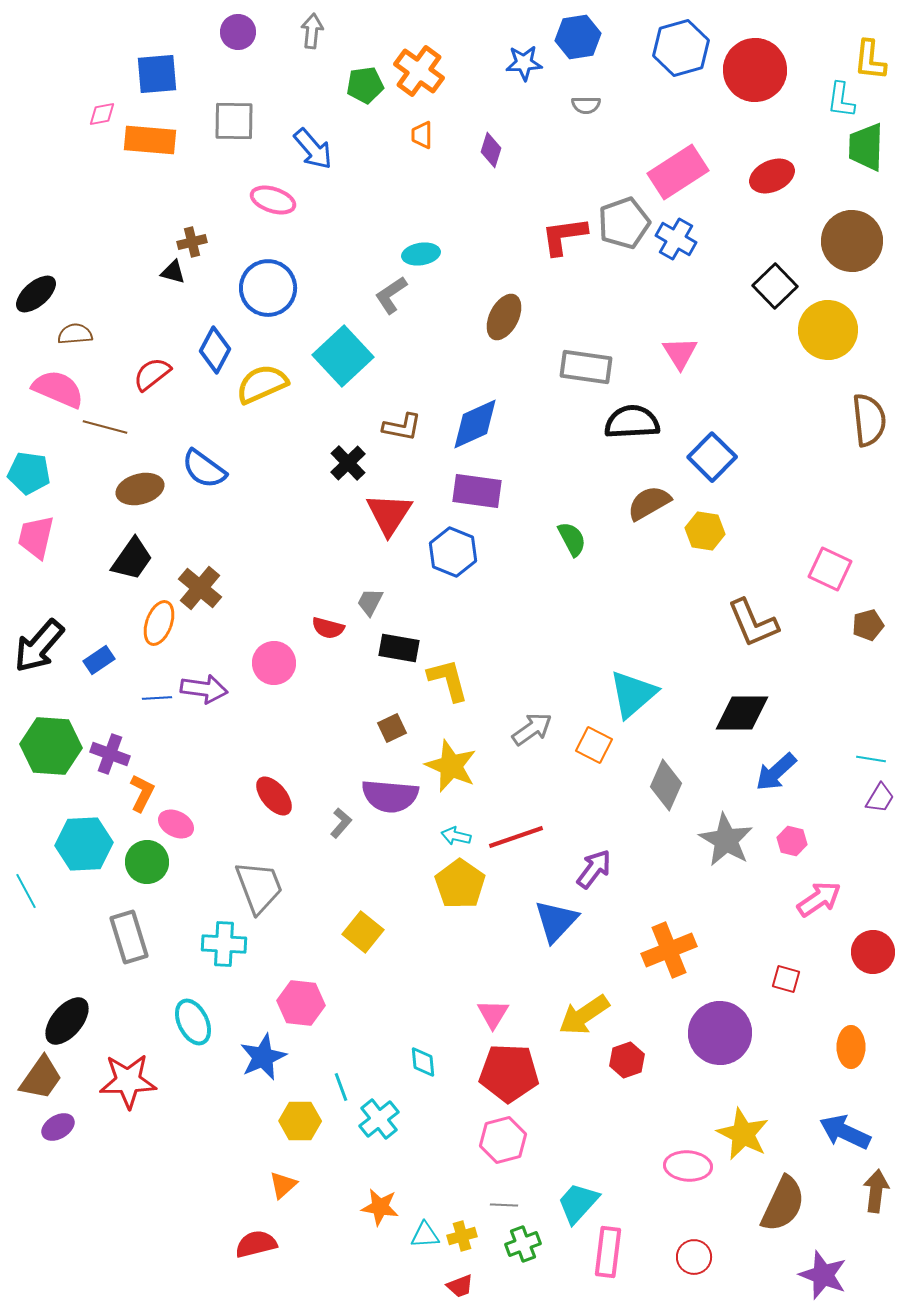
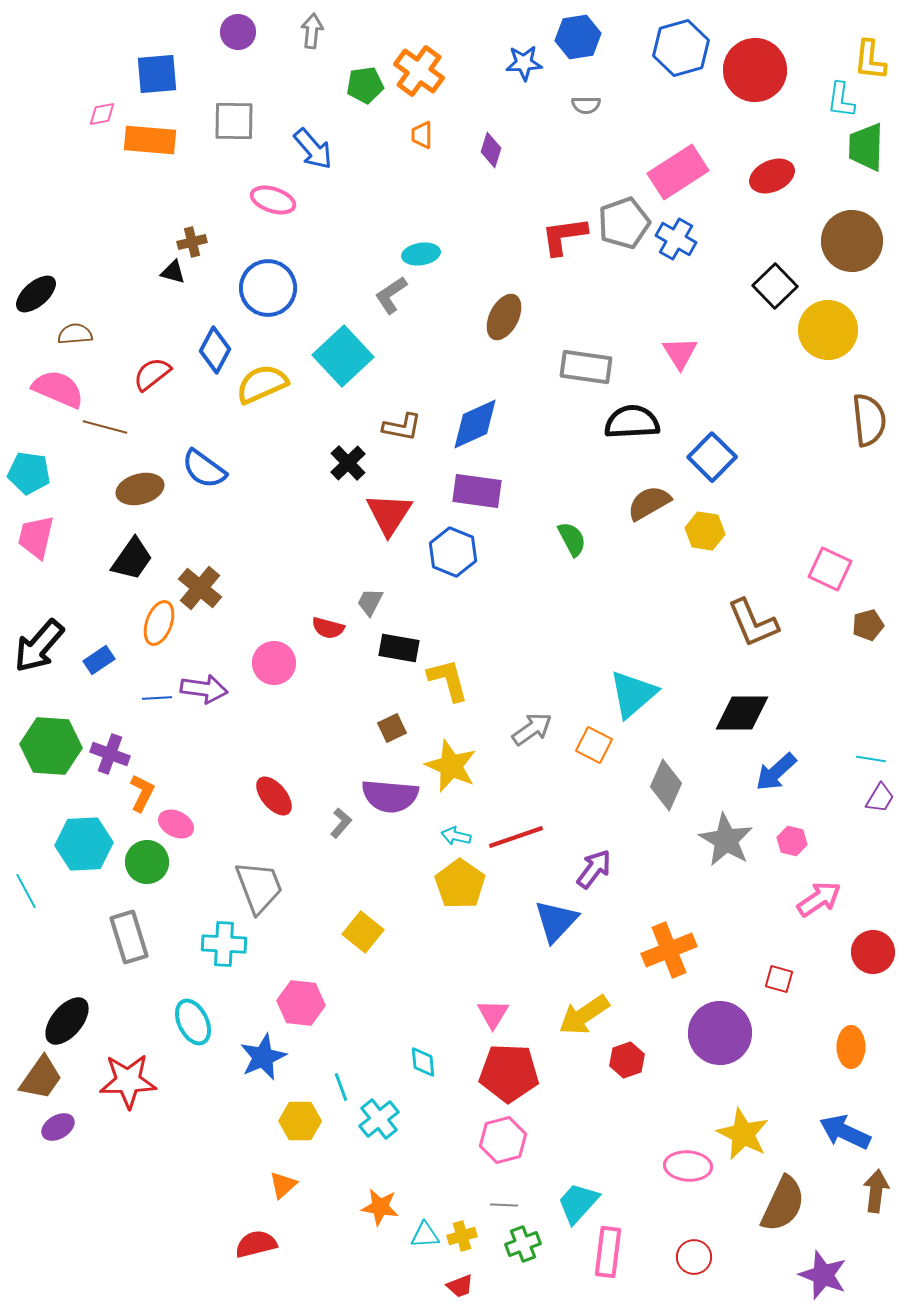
red square at (786, 979): moved 7 px left
